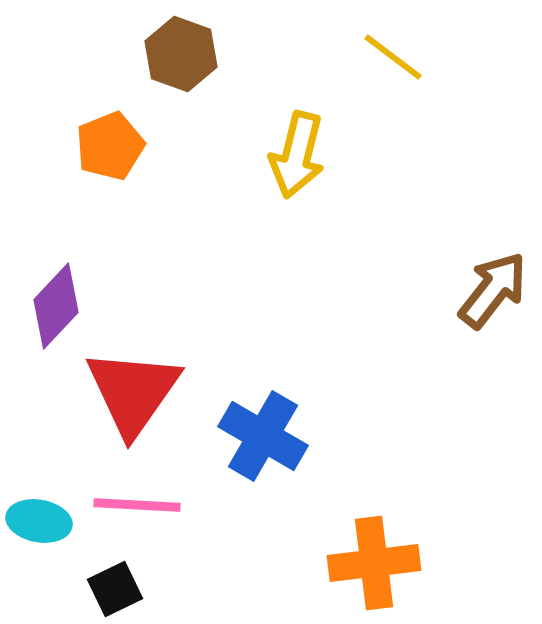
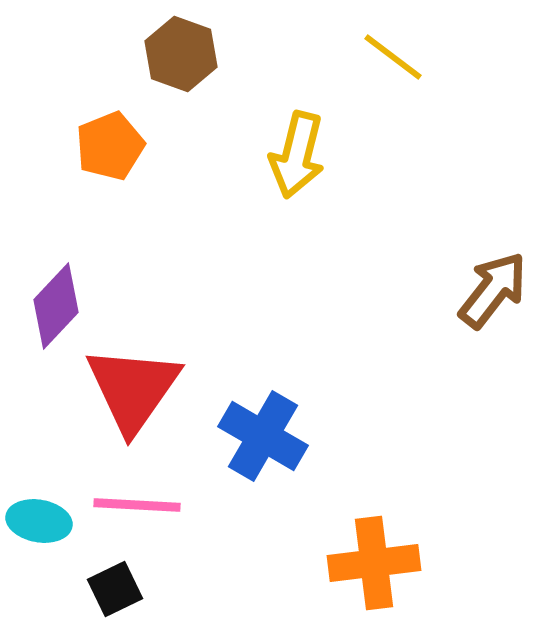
red triangle: moved 3 px up
